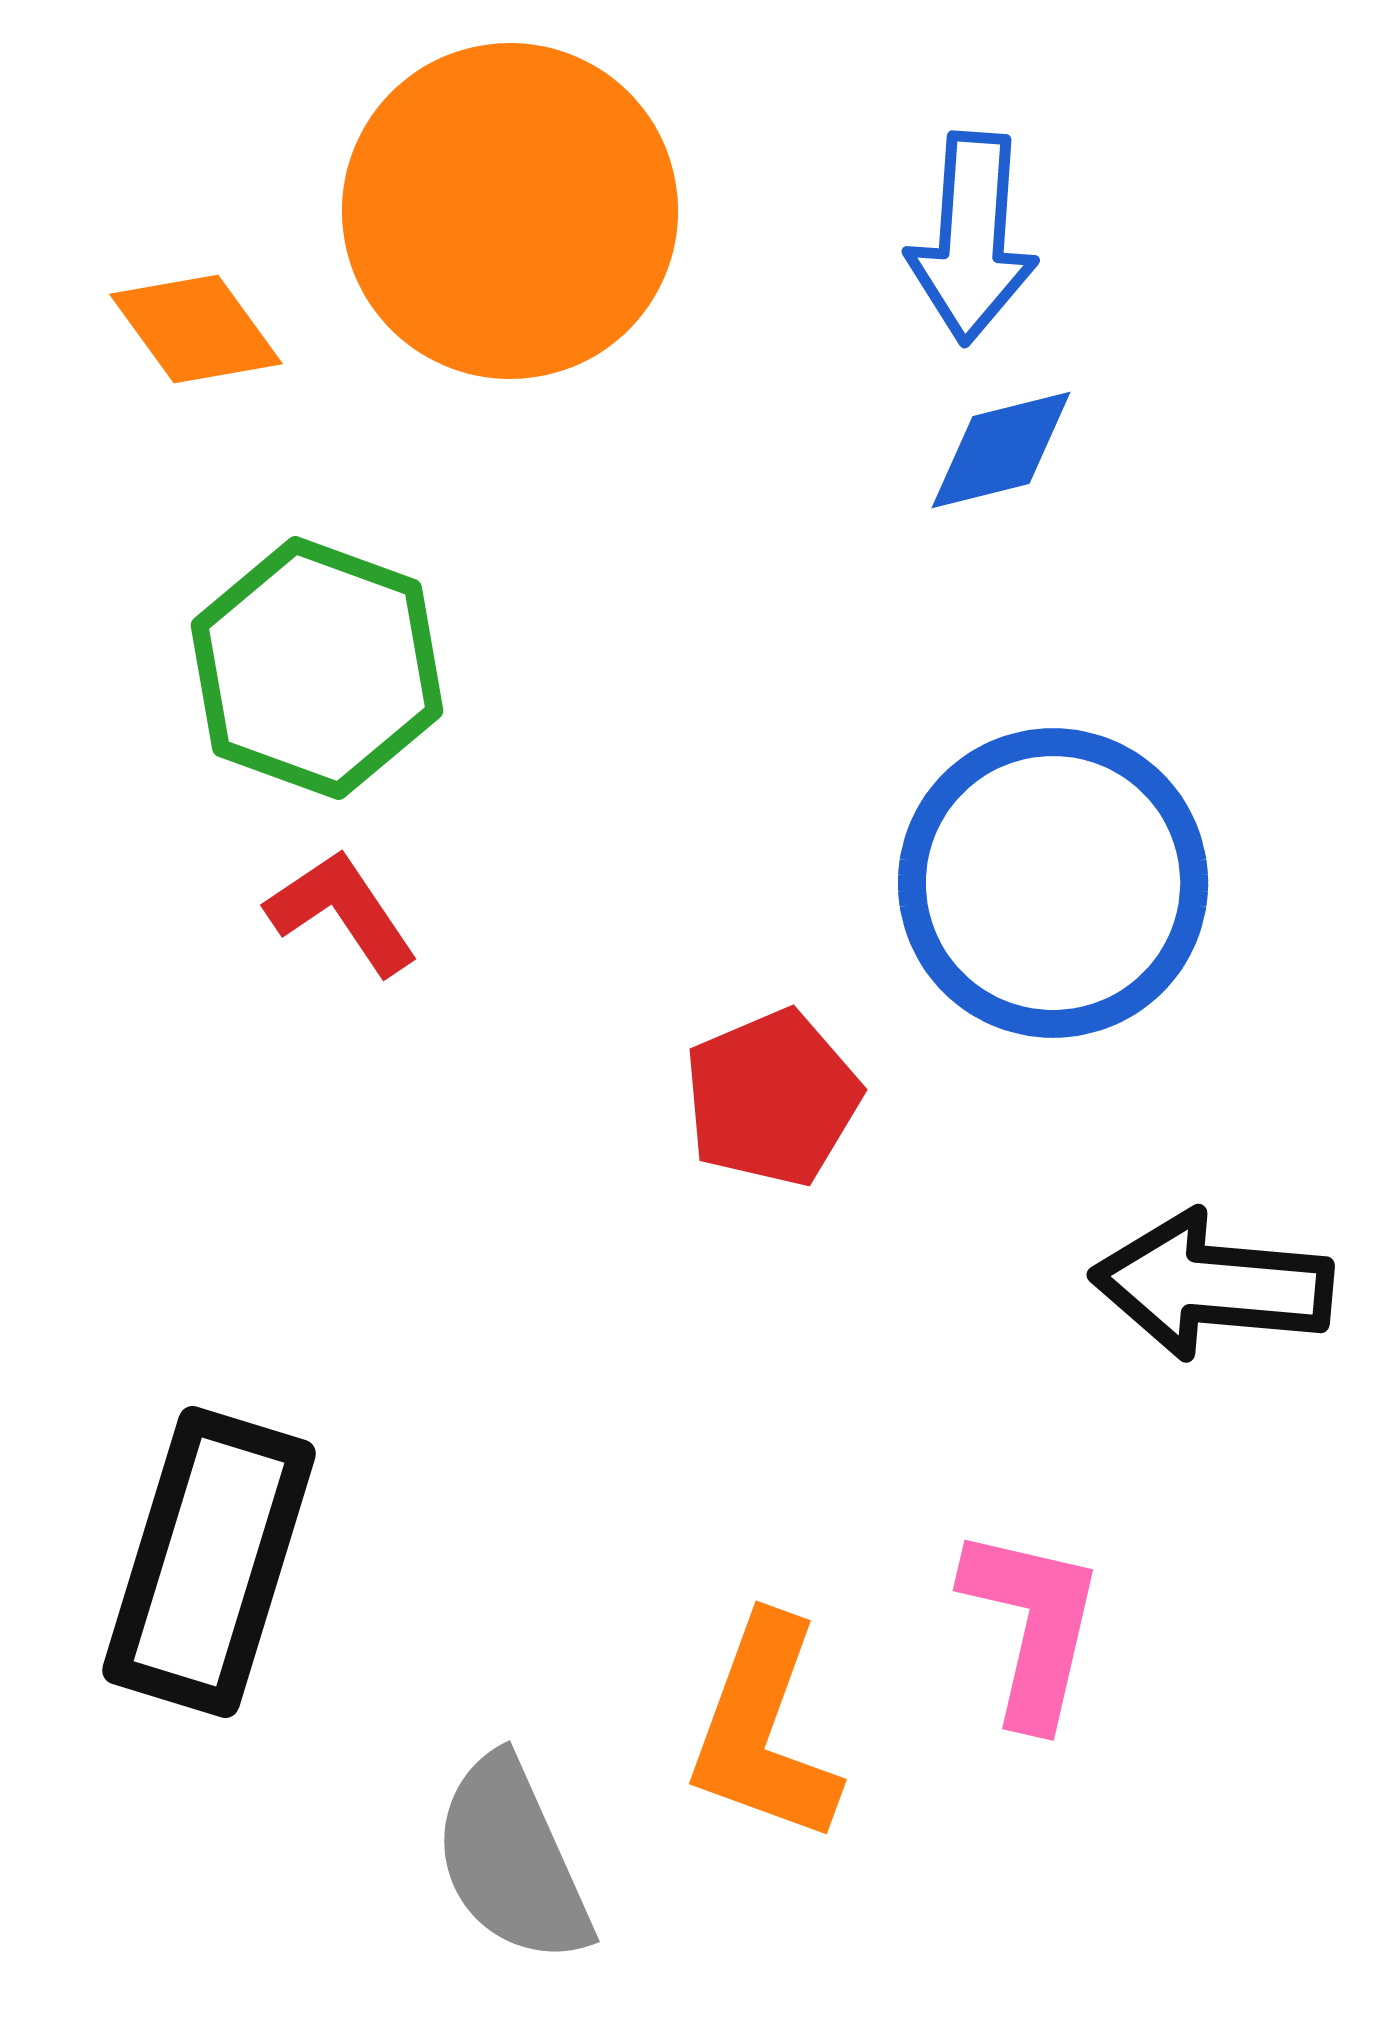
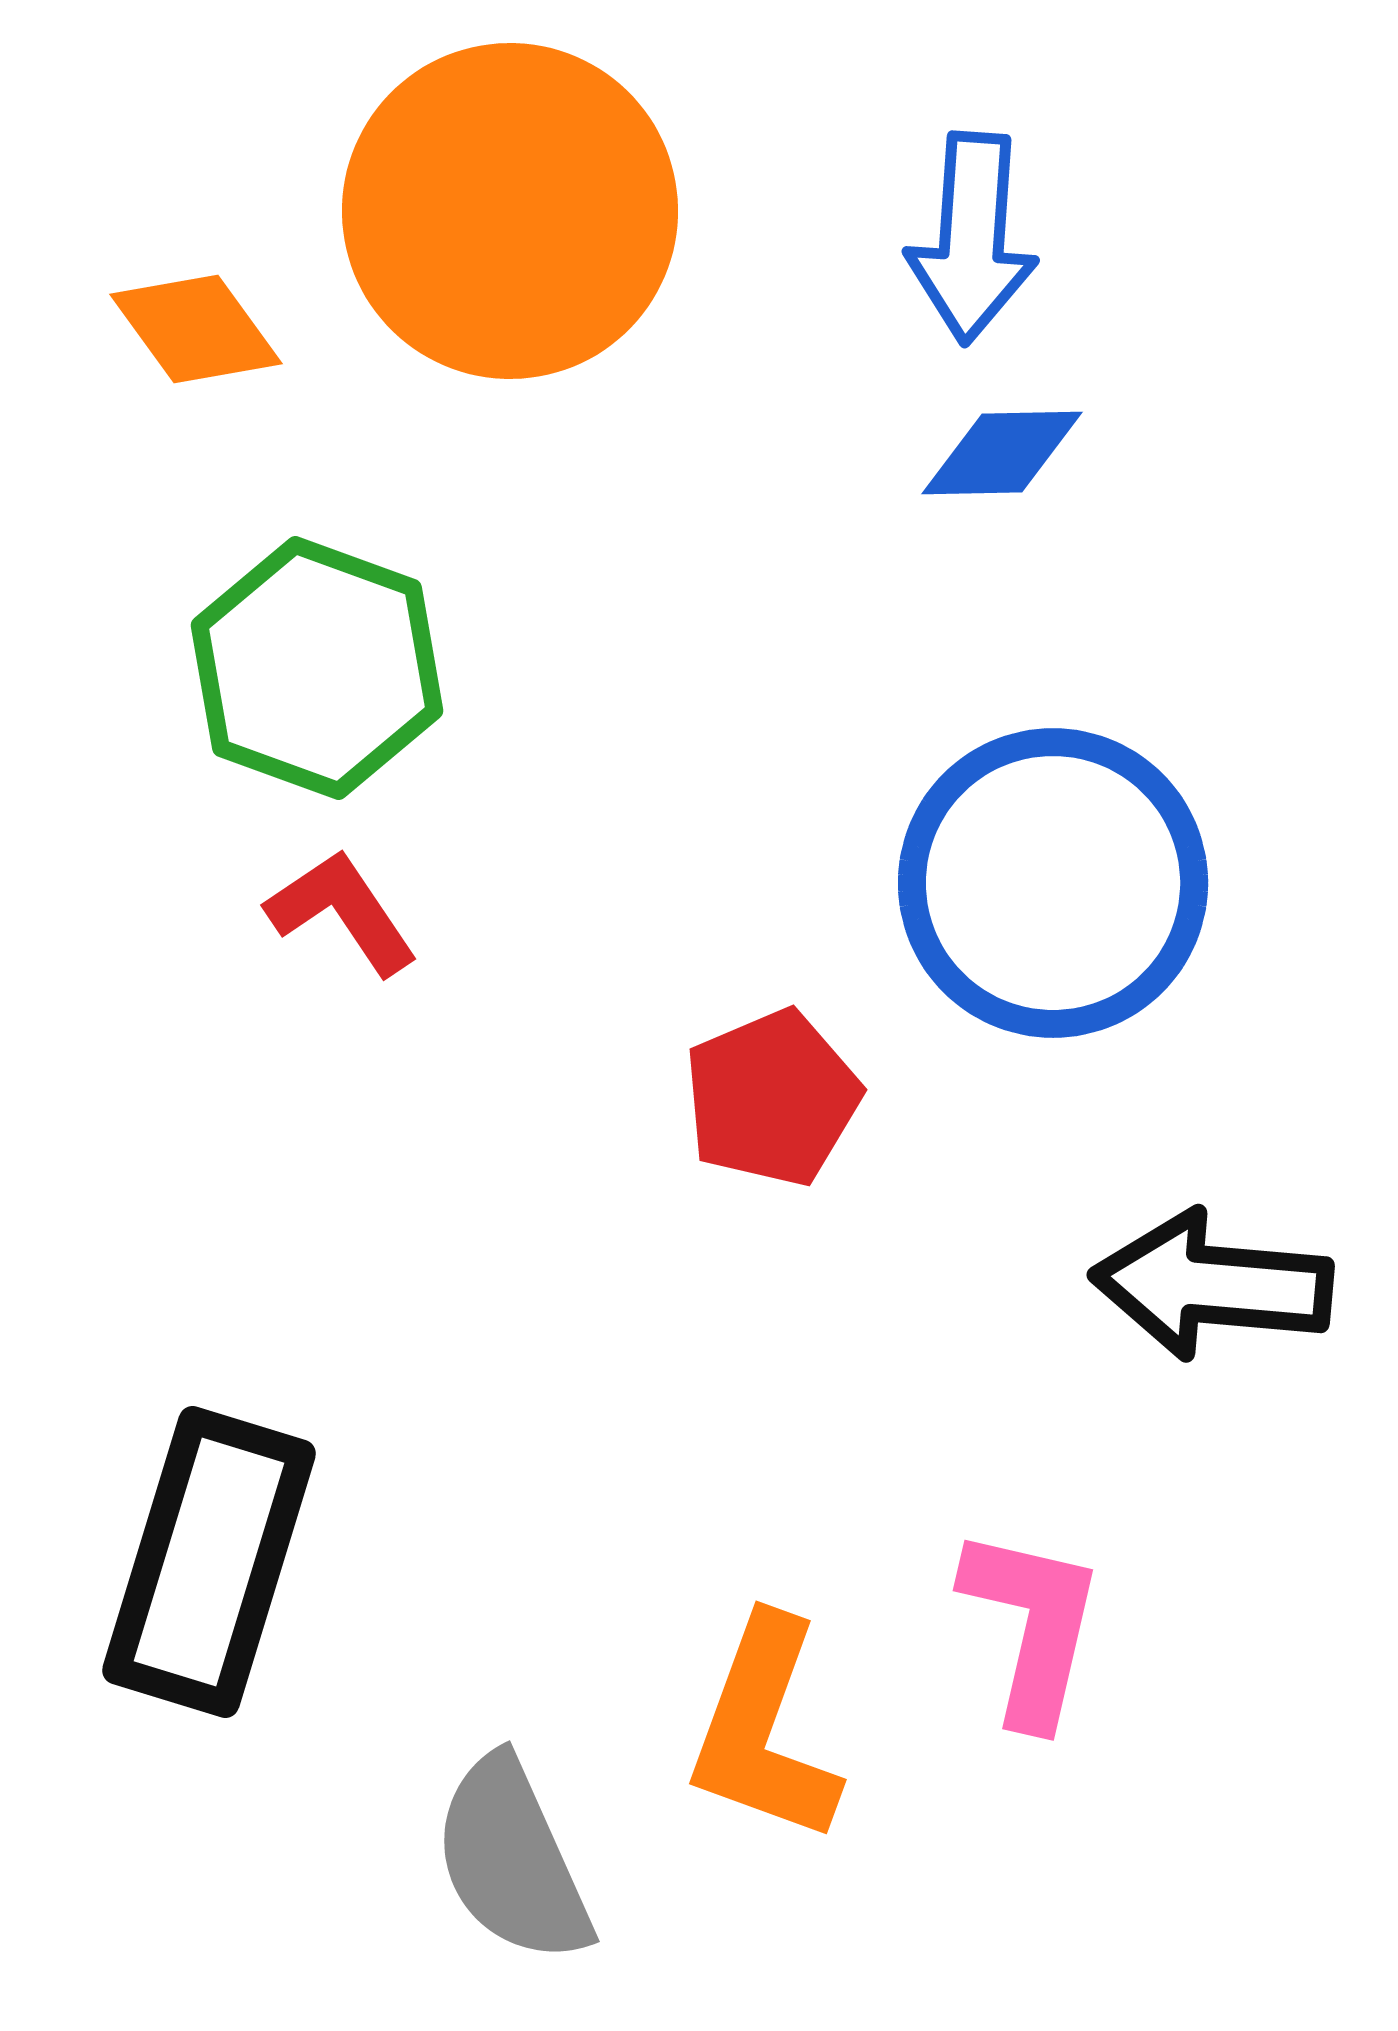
blue diamond: moved 1 px right, 3 px down; rotated 13 degrees clockwise
